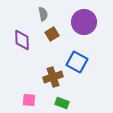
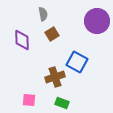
purple circle: moved 13 px right, 1 px up
brown cross: moved 2 px right
